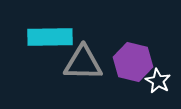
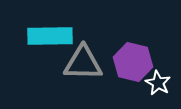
cyan rectangle: moved 1 px up
white star: moved 2 px down
